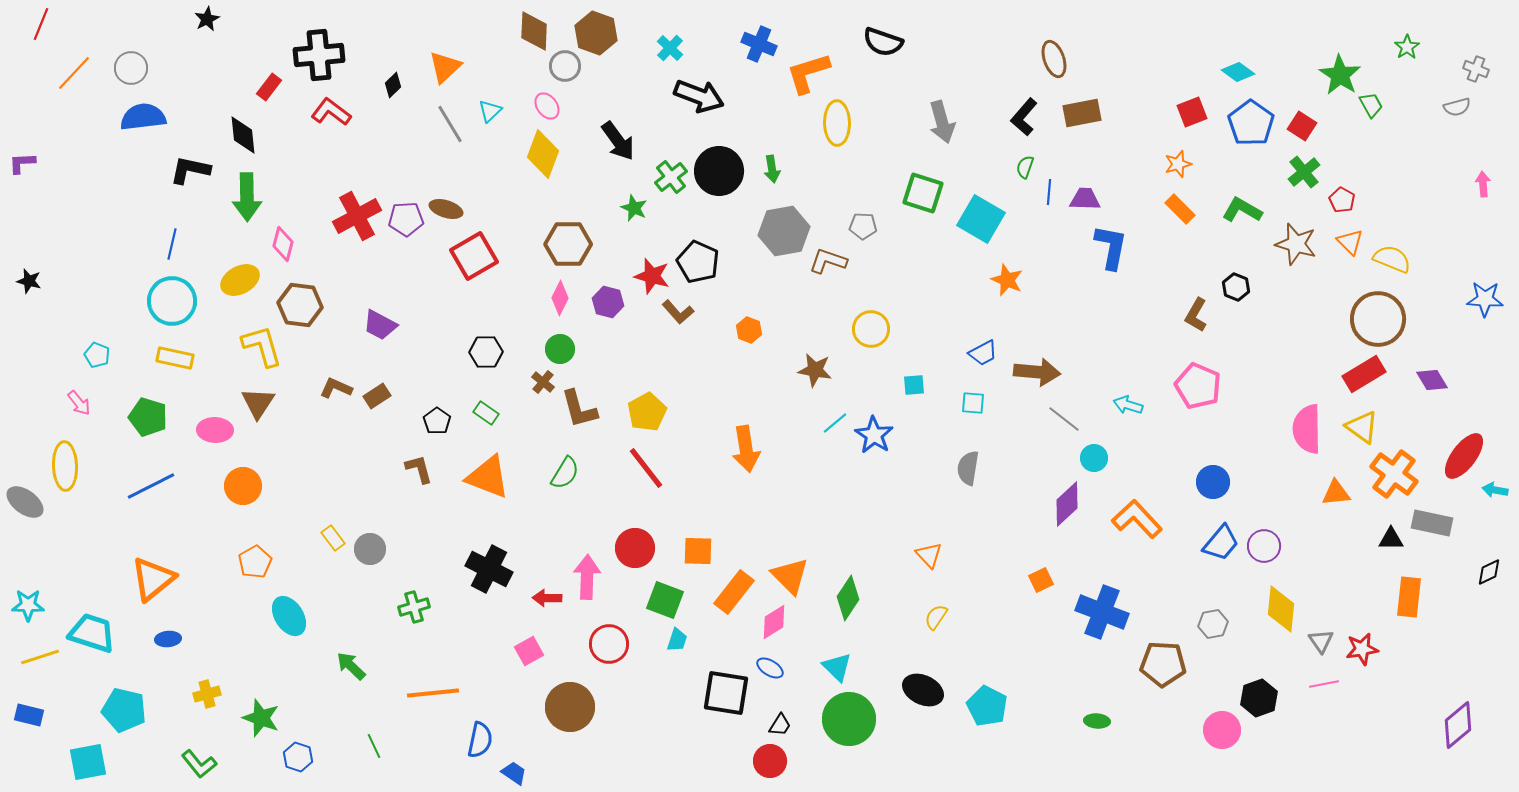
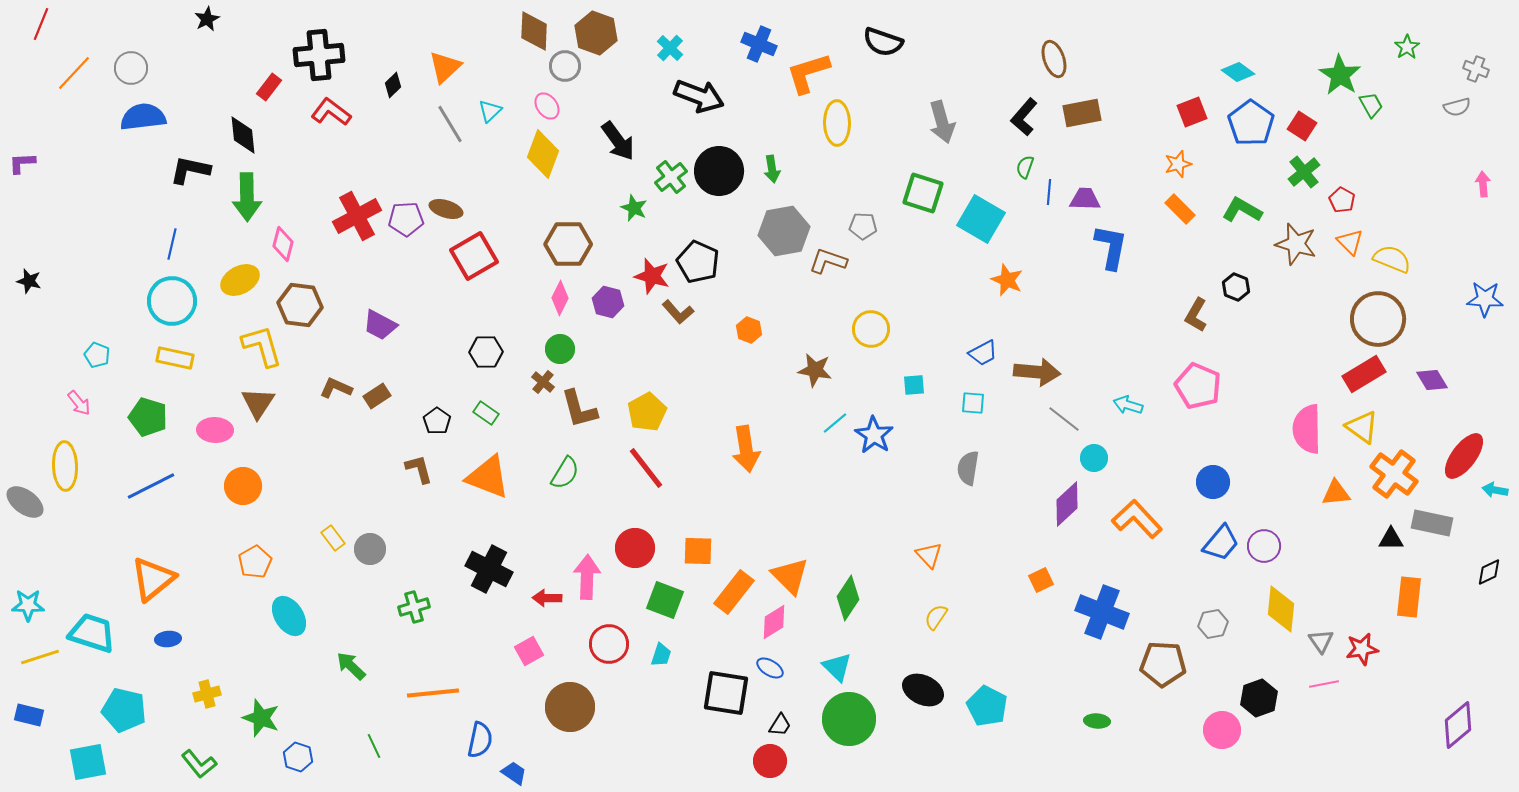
cyan trapezoid at (677, 640): moved 16 px left, 15 px down
